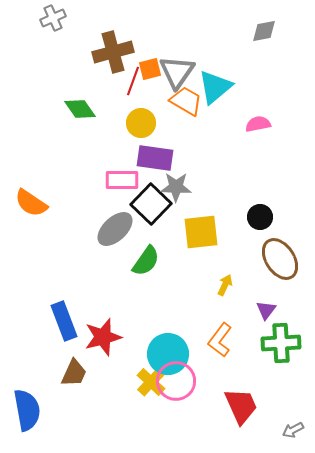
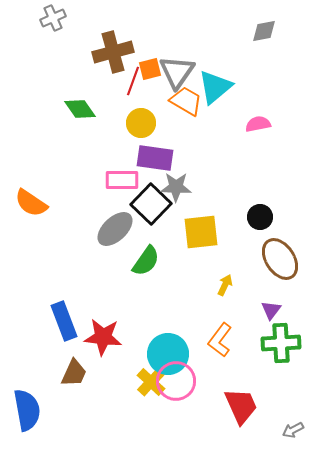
purple triangle: moved 5 px right
red star: rotated 21 degrees clockwise
